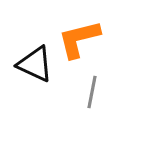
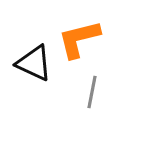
black triangle: moved 1 px left, 1 px up
